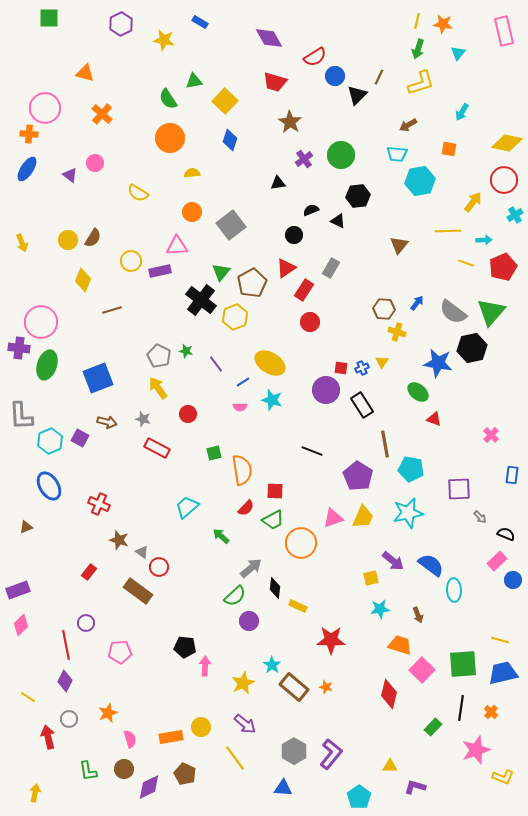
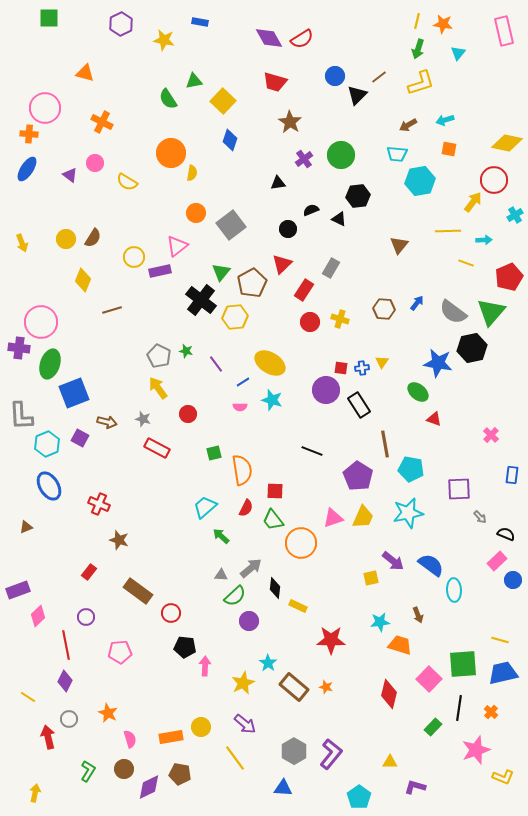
blue rectangle at (200, 22): rotated 21 degrees counterclockwise
red semicircle at (315, 57): moved 13 px left, 18 px up
brown line at (379, 77): rotated 28 degrees clockwise
yellow square at (225, 101): moved 2 px left
cyan arrow at (462, 112): moved 17 px left, 8 px down; rotated 42 degrees clockwise
orange cross at (102, 114): moved 8 px down; rotated 15 degrees counterclockwise
orange circle at (170, 138): moved 1 px right, 15 px down
yellow semicircle at (192, 173): rotated 105 degrees clockwise
red circle at (504, 180): moved 10 px left
yellow semicircle at (138, 193): moved 11 px left, 11 px up
orange circle at (192, 212): moved 4 px right, 1 px down
black triangle at (338, 221): moved 1 px right, 2 px up
black circle at (294, 235): moved 6 px left, 6 px up
yellow circle at (68, 240): moved 2 px left, 1 px up
pink triangle at (177, 246): rotated 35 degrees counterclockwise
yellow circle at (131, 261): moved 3 px right, 4 px up
red pentagon at (503, 267): moved 6 px right, 10 px down
red triangle at (286, 268): moved 4 px left, 4 px up; rotated 10 degrees counterclockwise
yellow hexagon at (235, 317): rotated 15 degrees clockwise
yellow cross at (397, 332): moved 57 px left, 13 px up
green ellipse at (47, 365): moved 3 px right, 1 px up
blue cross at (362, 368): rotated 16 degrees clockwise
blue square at (98, 378): moved 24 px left, 15 px down
black rectangle at (362, 405): moved 3 px left
cyan hexagon at (50, 441): moved 3 px left, 3 px down
cyan trapezoid at (187, 507): moved 18 px right
red semicircle at (246, 508): rotated 18 degrees counterclockwise
green trapezoid at (273, 520): rotated 80 degrees clockwise
gray triangle at (142, 552): moved 79 px right, 23 px down; rotated 32 degrees counterclockwise
red circle at (159, 567): moved 12 px right, 46 px down
cyan star at (380, 609): moved 13 px down
purple circle at (86, 623): moved 6 px up
pink diamond at (21, 625): moved 17 px right, 9 px up
cyan star at (272, 665): moved 4 px left, 2 px up
pink square at (422, 670): moved 7 px right, 9 px down
black line at (461, 708): moved 2 px left
orange star at (108, 713): rotated 24 degrees counterclockwise
yellow triangle at (390, 766): moved 4 px up
green L-shape at (88, 771): rotated 140 degrees counterclockwise
brown pentagon at (185, 774): moved 5 px left; rotated 15 degrees counterclockwise
